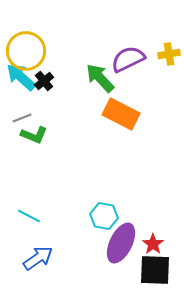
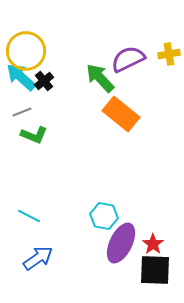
orange rectangle: rotated 12 degrees clockwise
gray line: moved 6 px up
